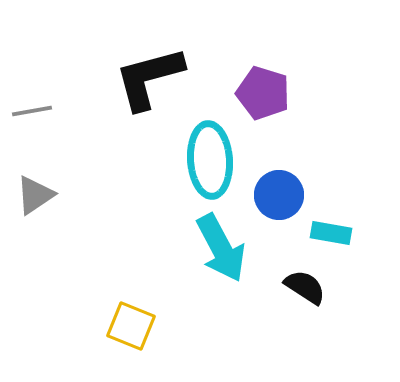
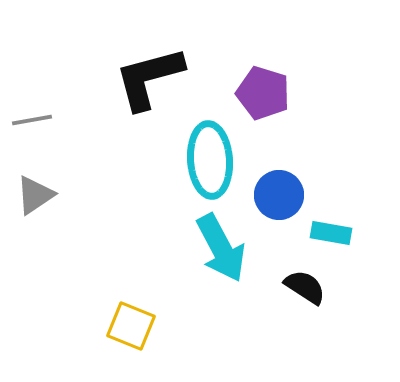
gray line: moved 9 px down
